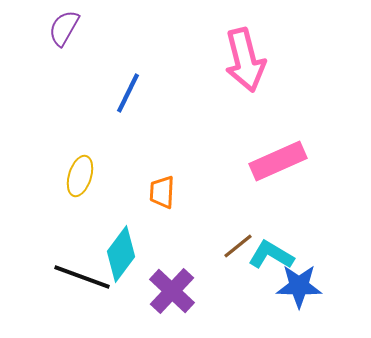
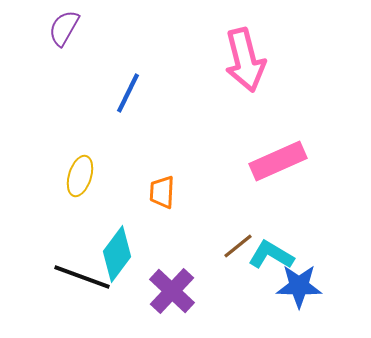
cyan diamond: moved 4 px left
